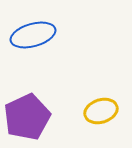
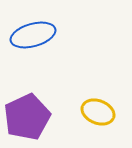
yellow ellipse: moved 3 px left, 1 px down; rotated 40 degrees clockwise
